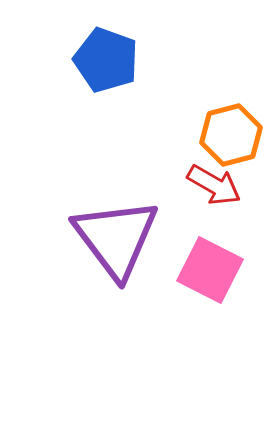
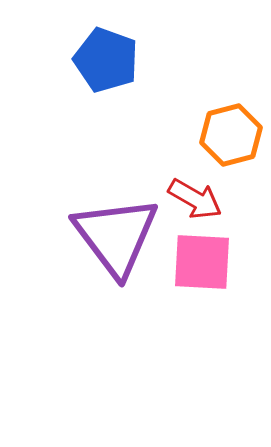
red arrow: moved 19 px left, 14 px down
purple triangle: moved 2 px up
pink square: moved 8 px left, 8 px up; rotated 24 degrees counterclockwise
